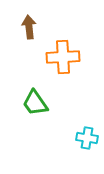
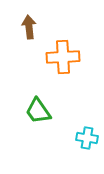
green trapezoid: moved 3 px right, 8 px down
